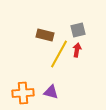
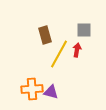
gray square: moved 6 px right; rotated 14 degrees clockwise
brown rectangle: rotated 60 degrees clockwise
orange cross: moved 9 px right, 4 px up
